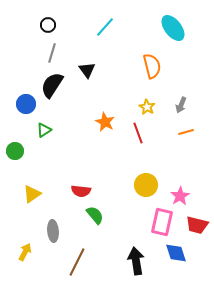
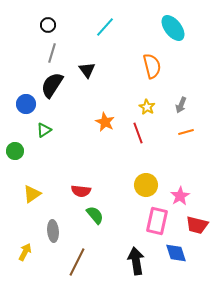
pink rectangle: moved 5 px left, 1 px up
